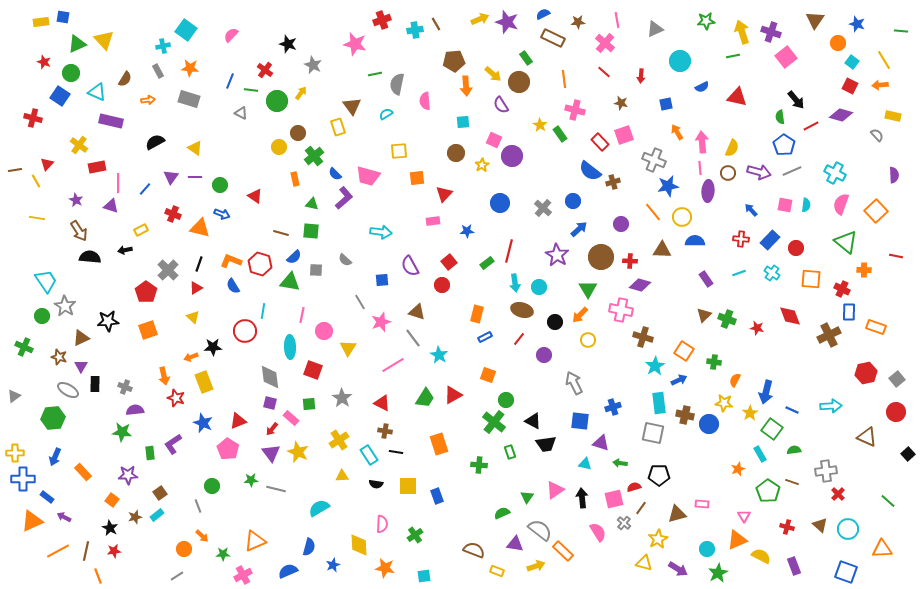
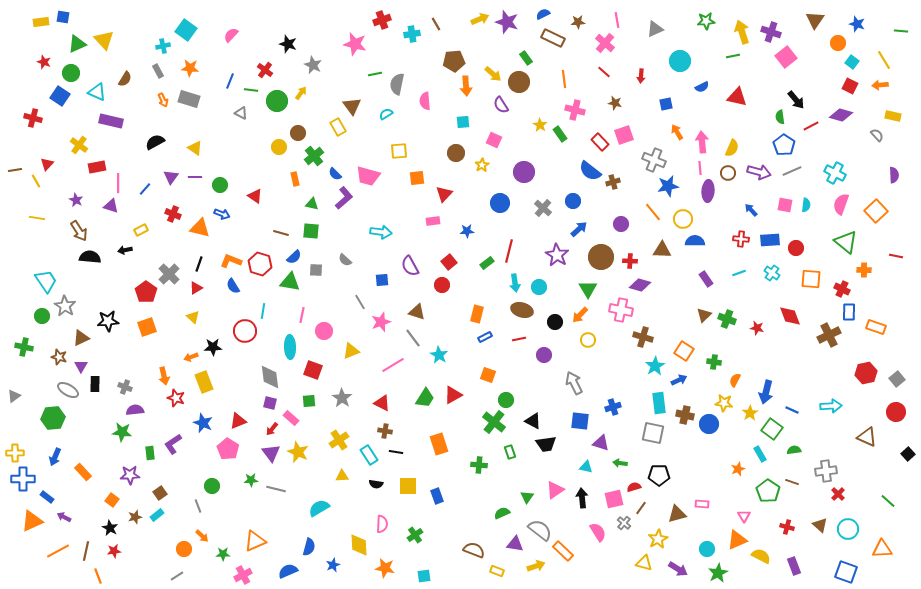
cyan cross at (415, 30): moved 3 px left, 4 px down
orange arrow at (148, 100): moved 15 px right; rotated 72 degrees clockwise
brown star at (621, 103): moved 6 px left
yellow rectangle at (338, 127): rotated 12 degrees counterclockwise
purple circle at (512, 156): moved 12 px right, 16 px down
yellow circle at (682, 217): moved 1 px right, 2 px down
blue rectangle at (770, 240): rotated 42 degrees clockwise
gray cross at (168, 270): moved 1 px right, 4 px down
orange square at (148, 330): moved 1 px left, 3 px up
red line at (519, 339): rotated 40 degrees clockwise
green cross at (24, 347): rotated 12 degrees counterclockwise
yellow triangle at (348, 348): moved 3 px right, 3 px down; rotated 36 degrees clockwise
green square at (309, 404): moved 3 px up
cyan triangle at (585, 464): moved 1 px right, 3 px down
purple star at (128, 475): moved 2 px right
